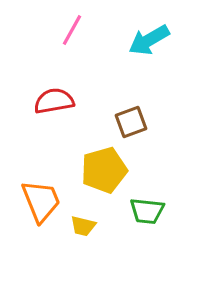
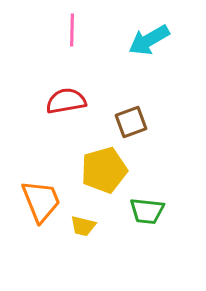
pink line: rotated 28 degrees counterclockwise
red semicircle: moved 12 px right
